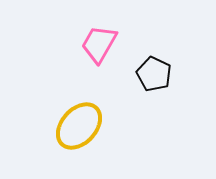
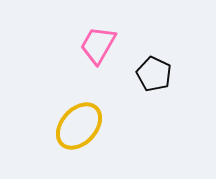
pink trapezoid: moved 1 px left, 1 px down
